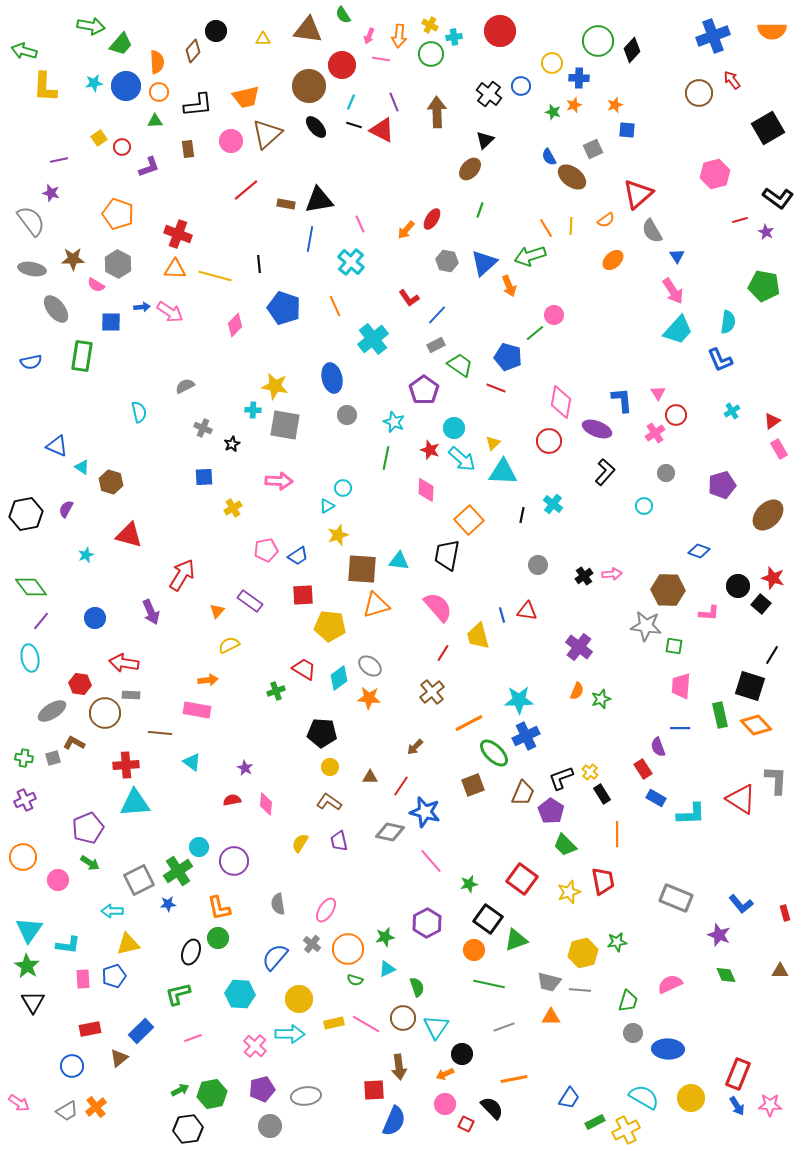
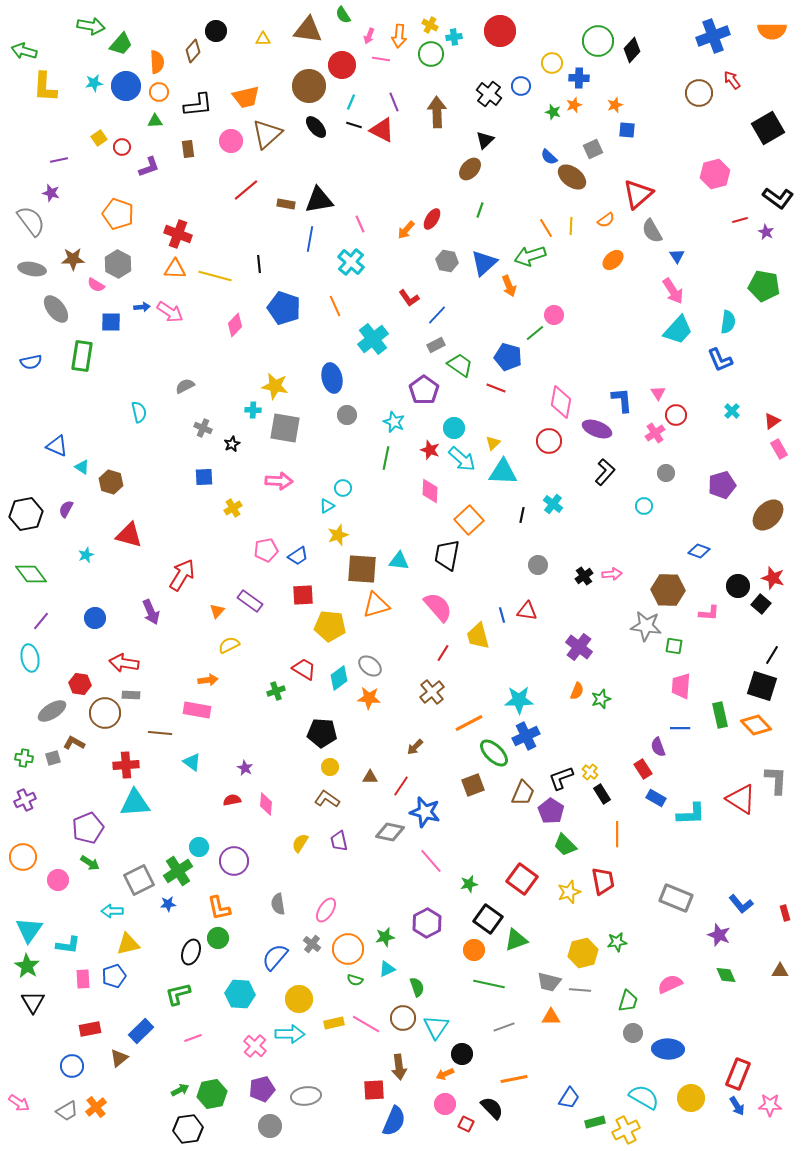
blue semicircle at (549, 157): rotated 18 degrees counterclockwise
cyan cross at (732, 411): rotated 14 degrees counterclockwise
gray square at (285, 425): moved 3 px down
pink diamond at (426, 490): moved 4 px right, 1 px down
green diamond at (31, 587): moved 13 px up
black square at (750, 686): moved 12 px right
brown L-shape at (329, 802): moved 2 px left, 3 px up
green rectangle at (595, 1122): rotated 12 degrees clockwise
